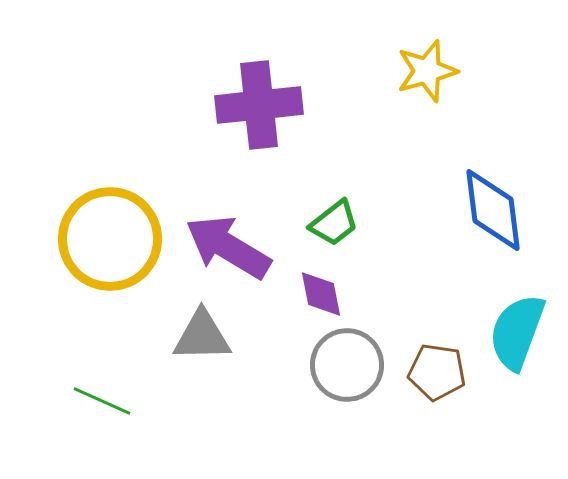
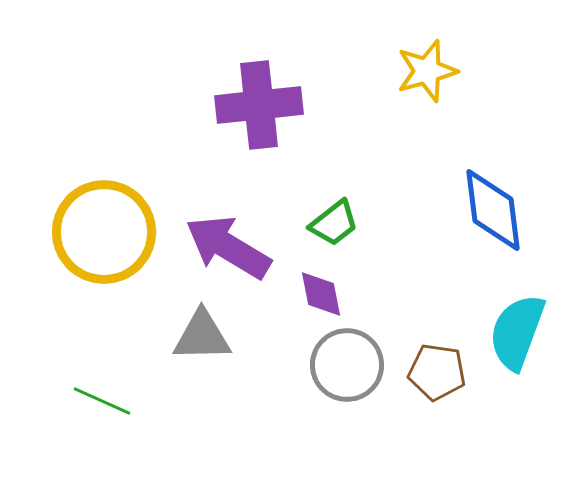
yellow circle: moved 6 px left, 7 px up
